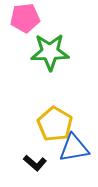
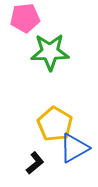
blue triangle: rotated 20 degrees counterclockwise
black L-shape: rotated 80 degrees counterclockwise
